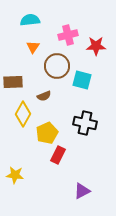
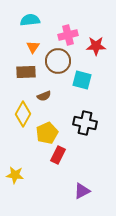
brown circle: moved 1 px right, 5 px up
brown rectangle: moved 13 px right, 10 px up
